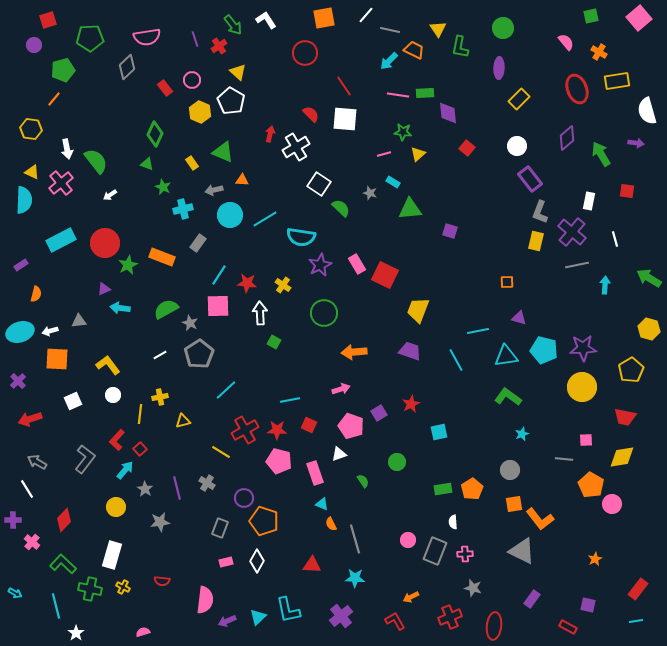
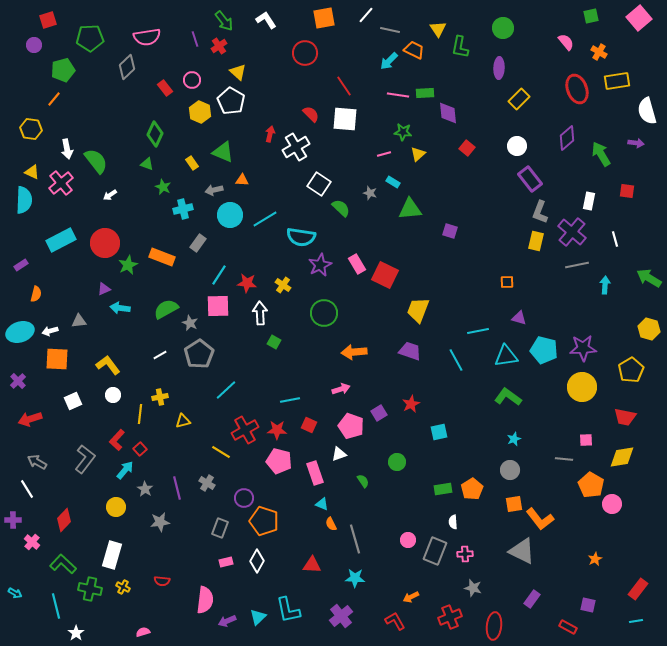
green arrow at (233, 25): moved 9 px left, 4 px up
cyan star at (522, 434): moved 8 px left, 5 px down
